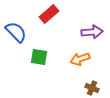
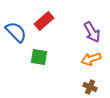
red rectangle: moved 5 px left, 7 px down
purple arrow: rotated 65 degrees clockwise
orange arrow: moved 11 px right
brown cross: moved 2 px left, 1 px up
